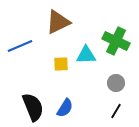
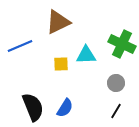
green cross: moved 6 px right, 3 px down
